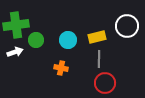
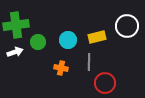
green circle: moved 2 px right, 2 px down
gray line: moved 10 px left, 3 px down
